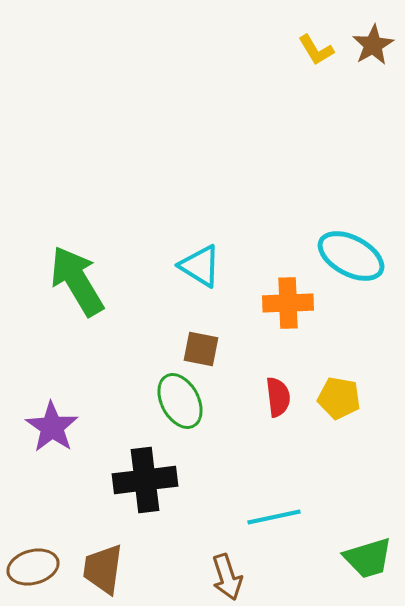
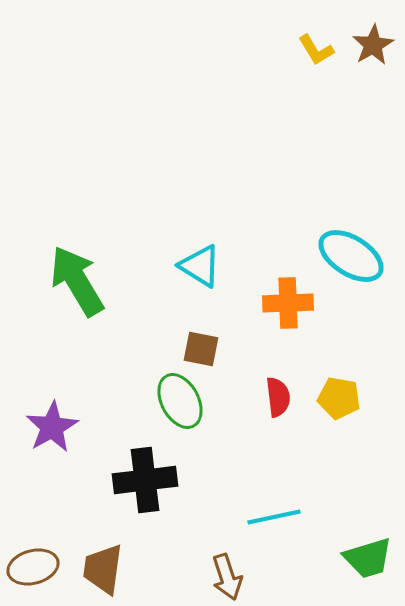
cyan ellipse: rotated 4 degrees clockwise
purple star: rotated 8 degrees clockwise
